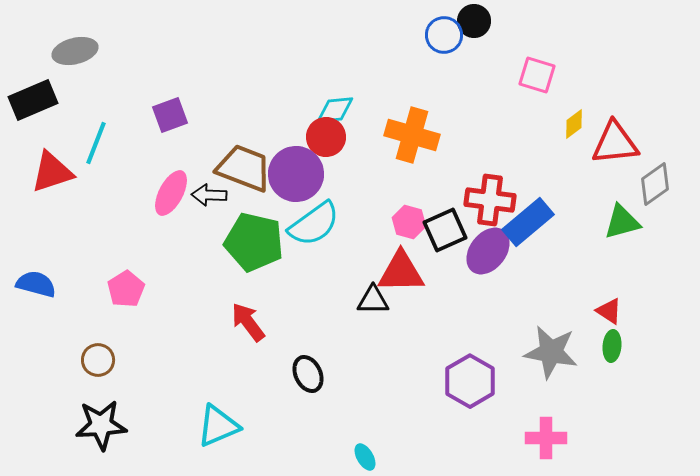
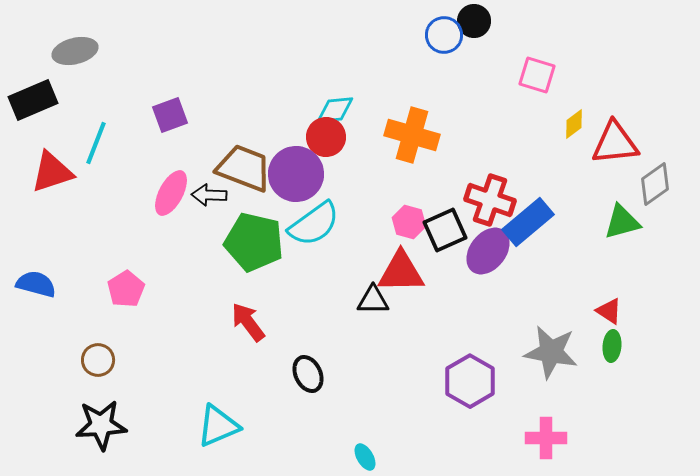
red cross at (490, 200): rotated 12 degrees clockwise
